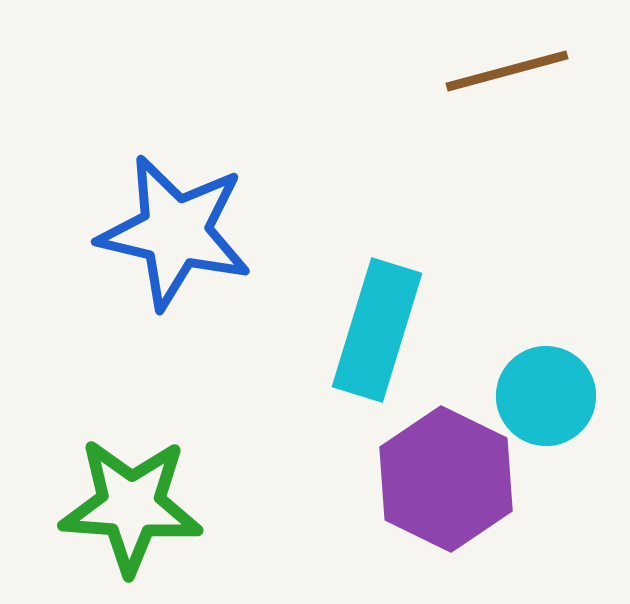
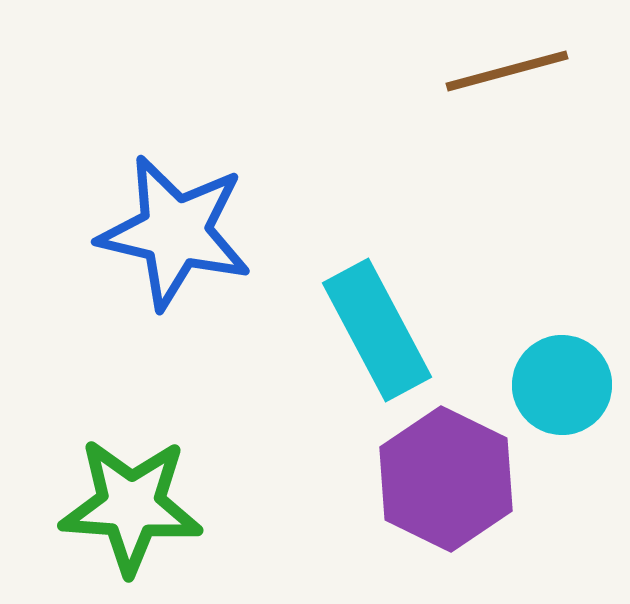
cyan rectangle: rotated 45 degrees counterclockwise
cyan circle: moved 16 px right, 11 px up
